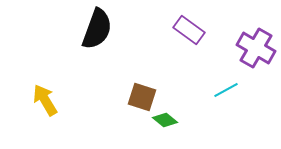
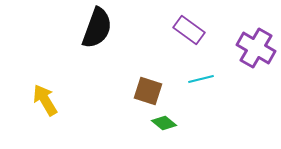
black semicircle: moved 1 px up
cyan line: moved 25 px left, 11 px up; rotated 15 degrees clockwise
brown square: moved 6 px right, 6 px up
green diamond: moved 1 px left, 3 px down
